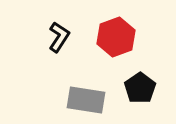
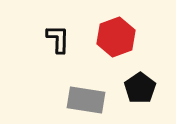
black L-shape: moved 1 px left, 2 px down; rotated 32 degrees counterclockwise
